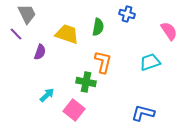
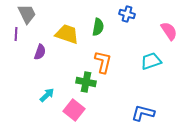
purple line: rotated 48 degrees clockwise
cyan trapezoid: moved 1 px right, 1 px up
